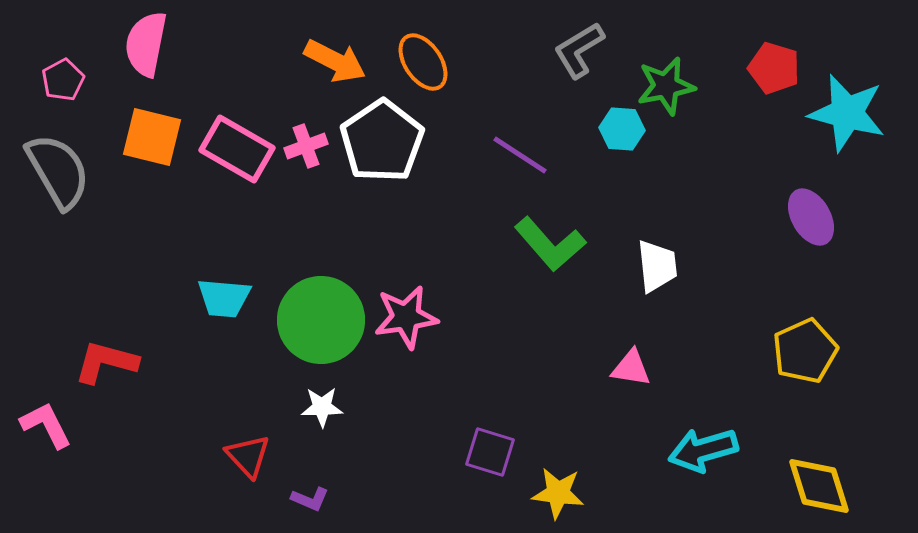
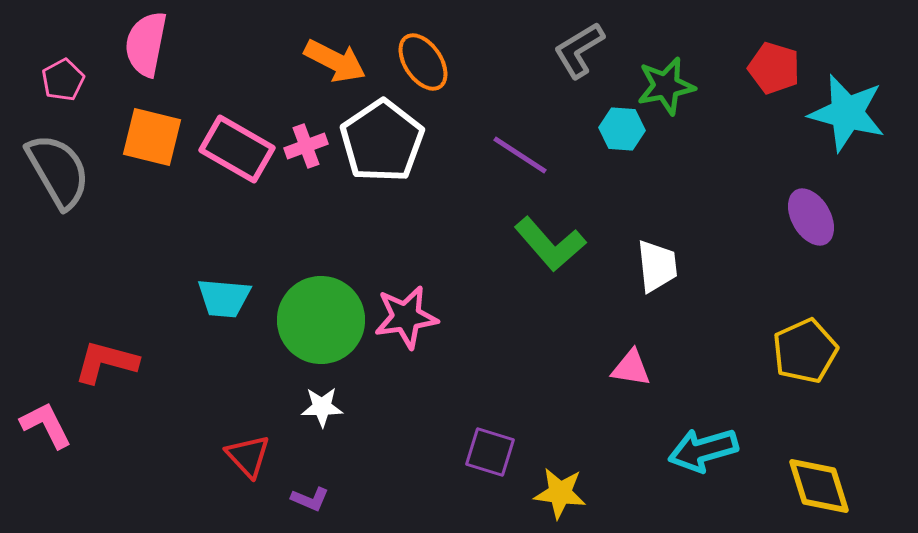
yellow star: moved 2 px right
